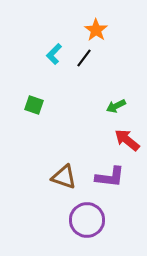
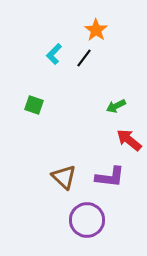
red arrow: moved 2 px right
brown triangle: rotated 24 degrees clockwise
